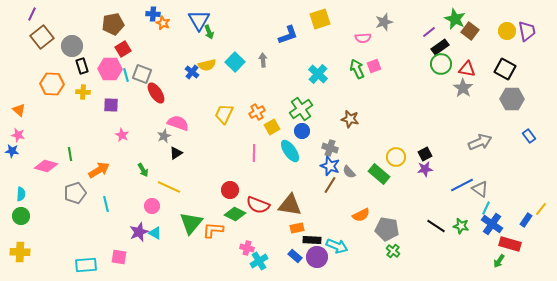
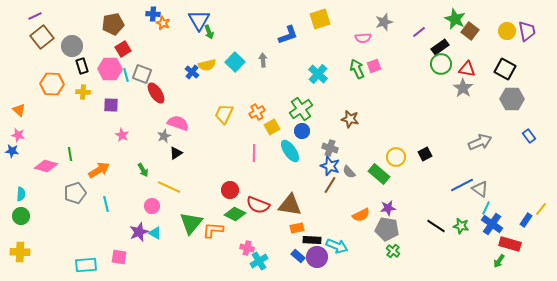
purple line at (32, 14): moved 3 px right, 2 px down; rotated 40 degrees clockwise
purple line at (429, 32): moved 10 px left
purple star at (425, 169): moved 37 px left, 39 px down
blue rectangle at (295, 256): moved 3 px right
